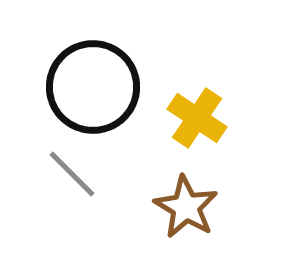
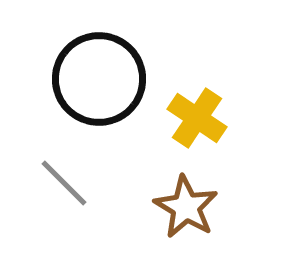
black circle: moved 6 px right, 8 px up
gray line: moved 8 px left, 9 px down
